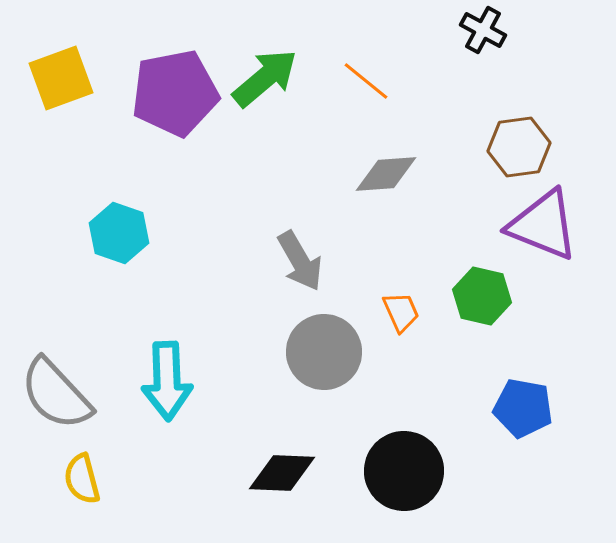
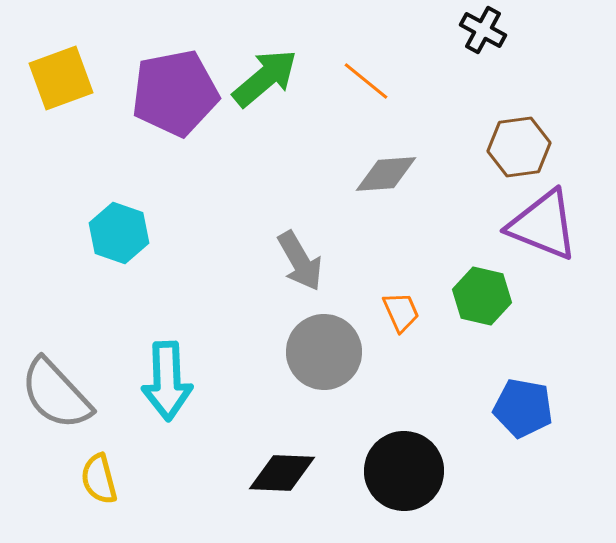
yellow semicircle: moved 17 px right
